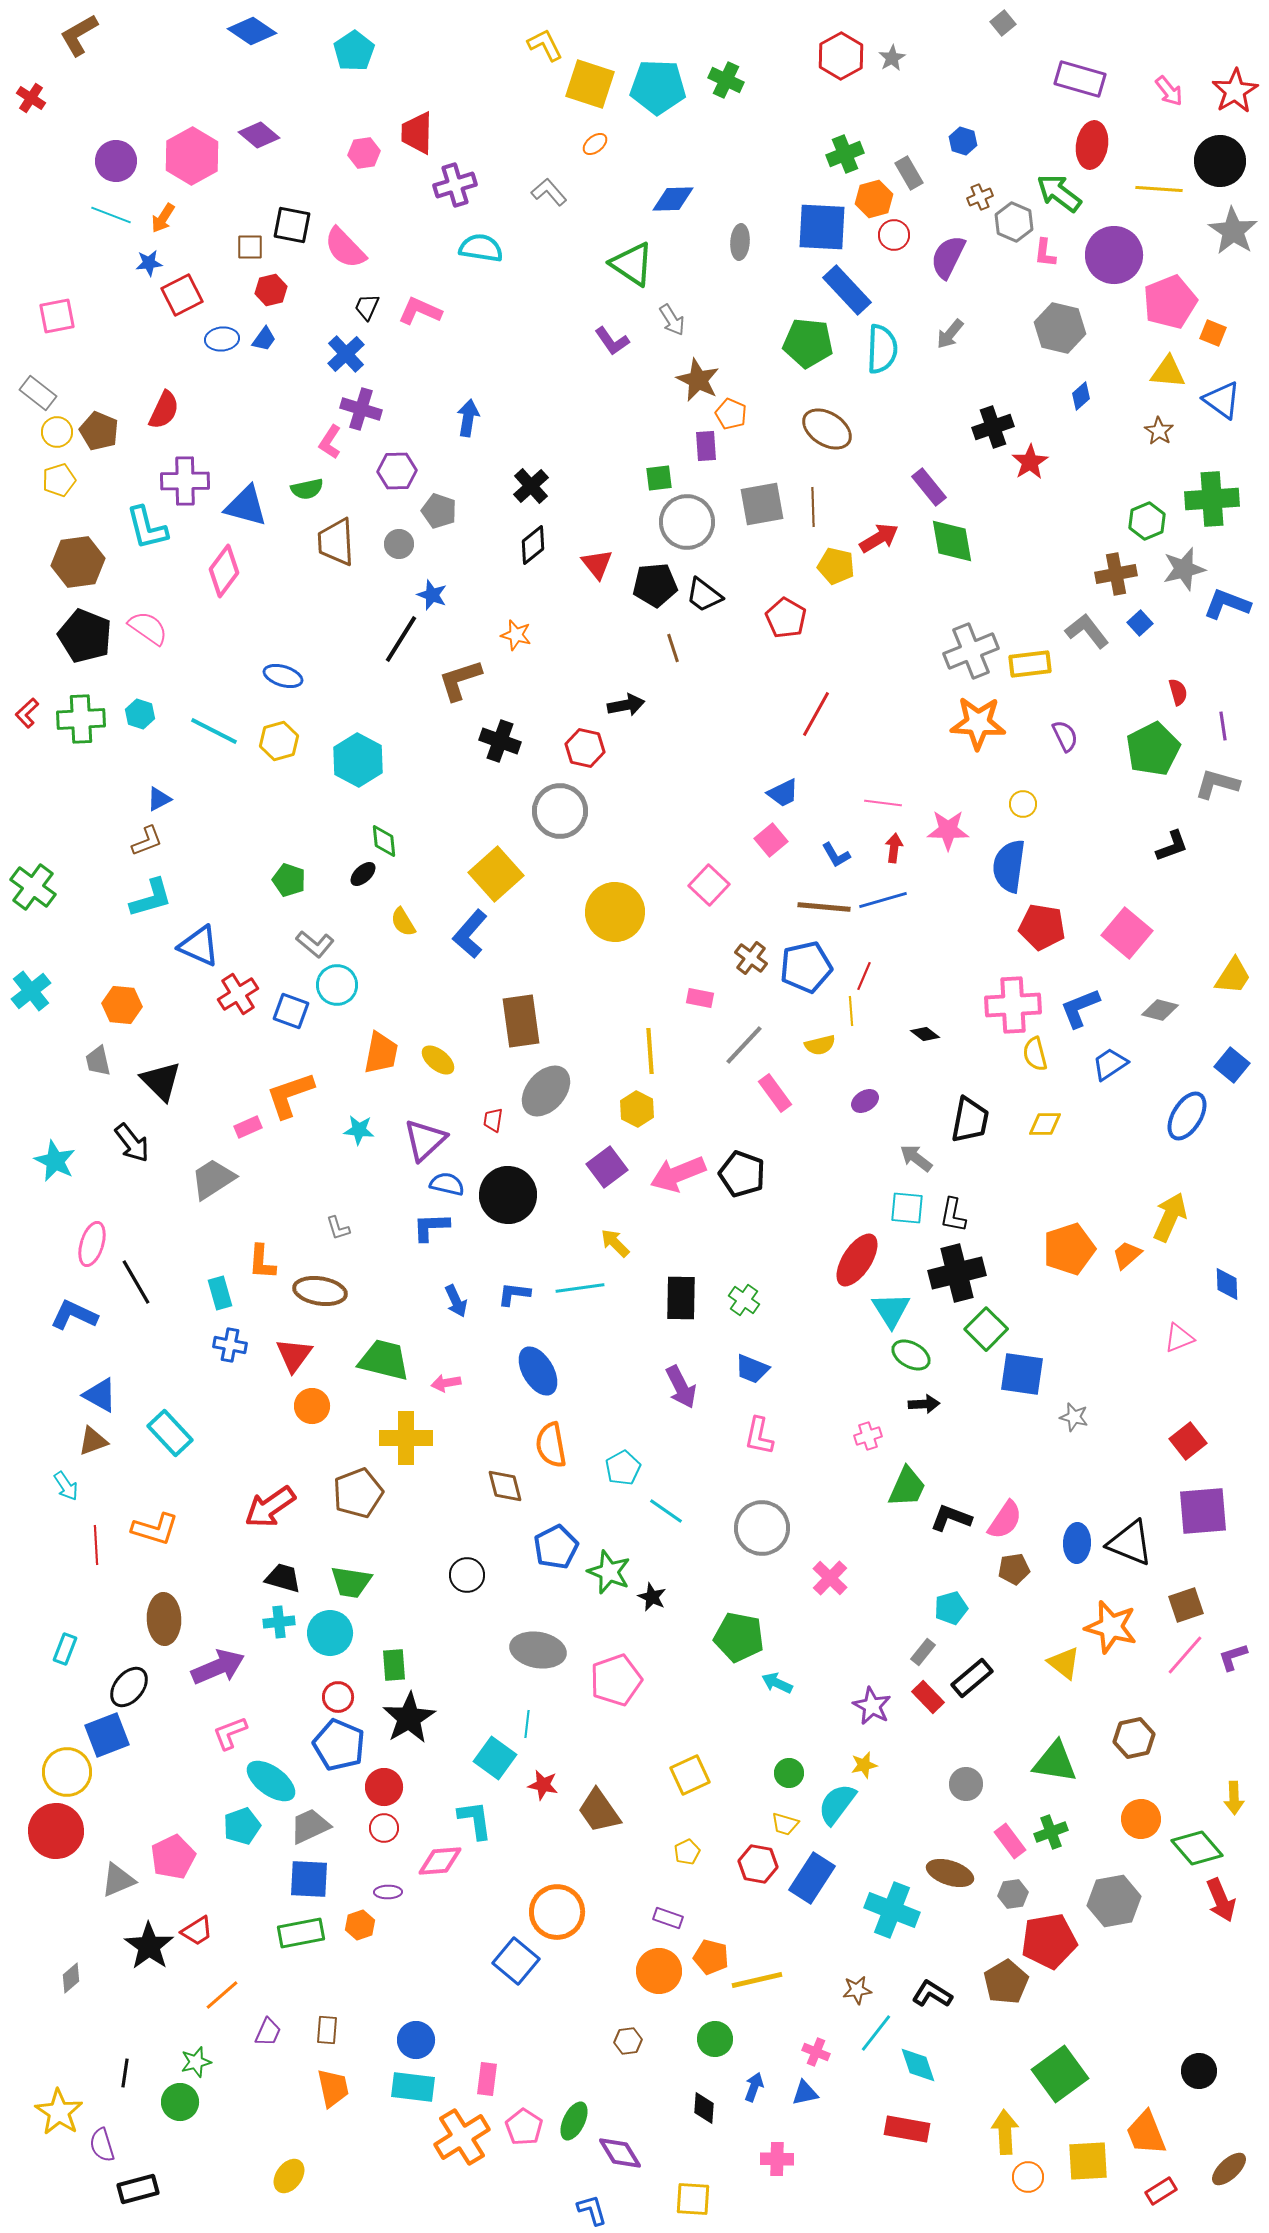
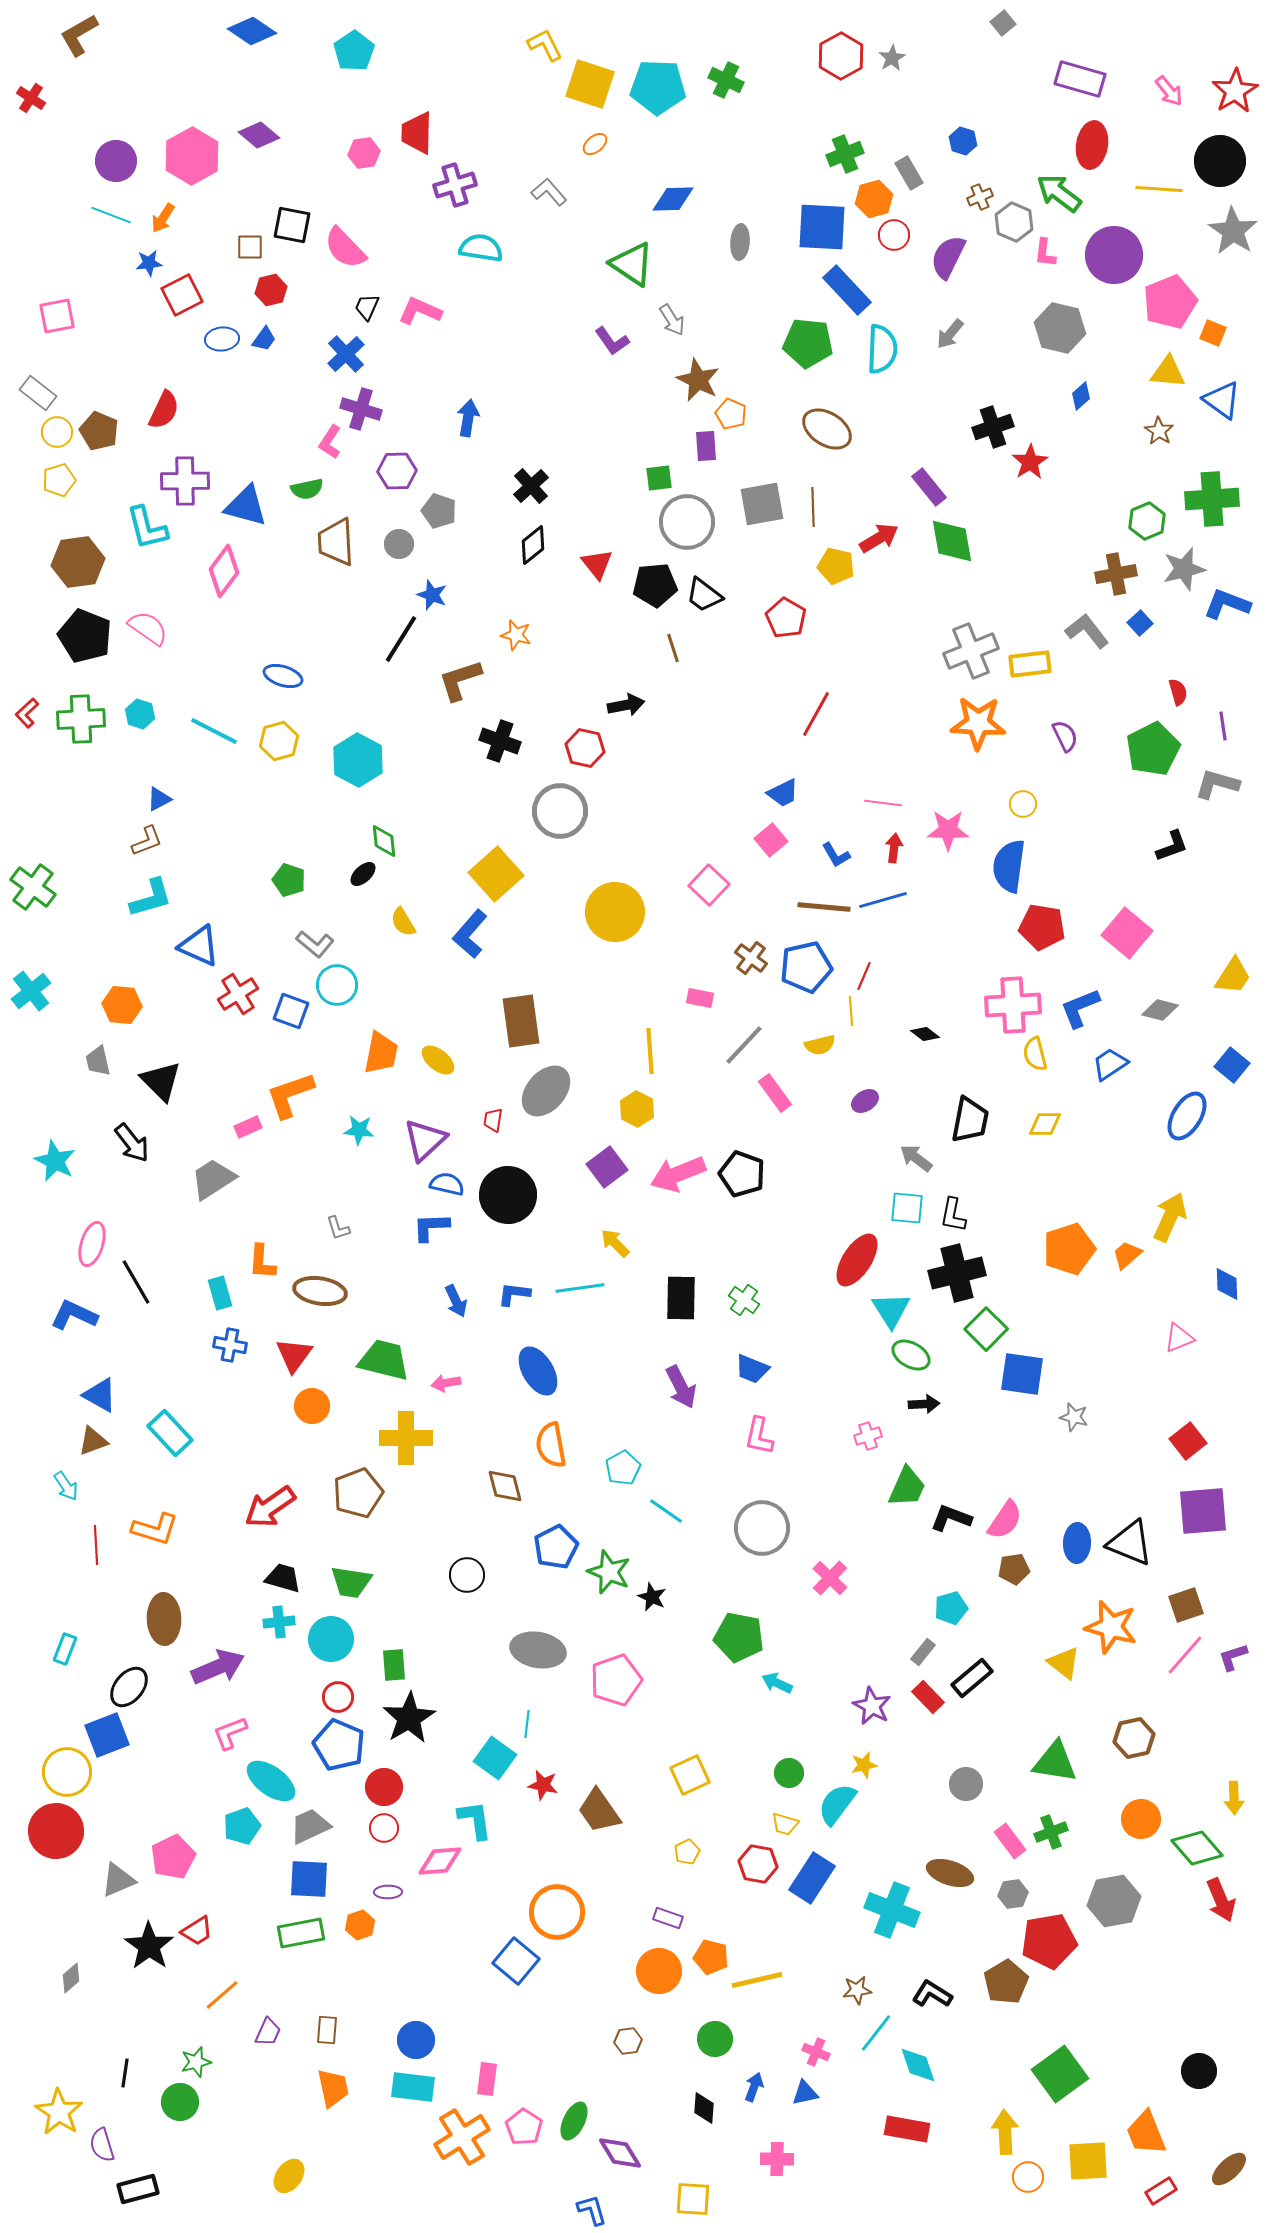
cyan circle at (330, 1633): moved 1 px right, 6 px down
